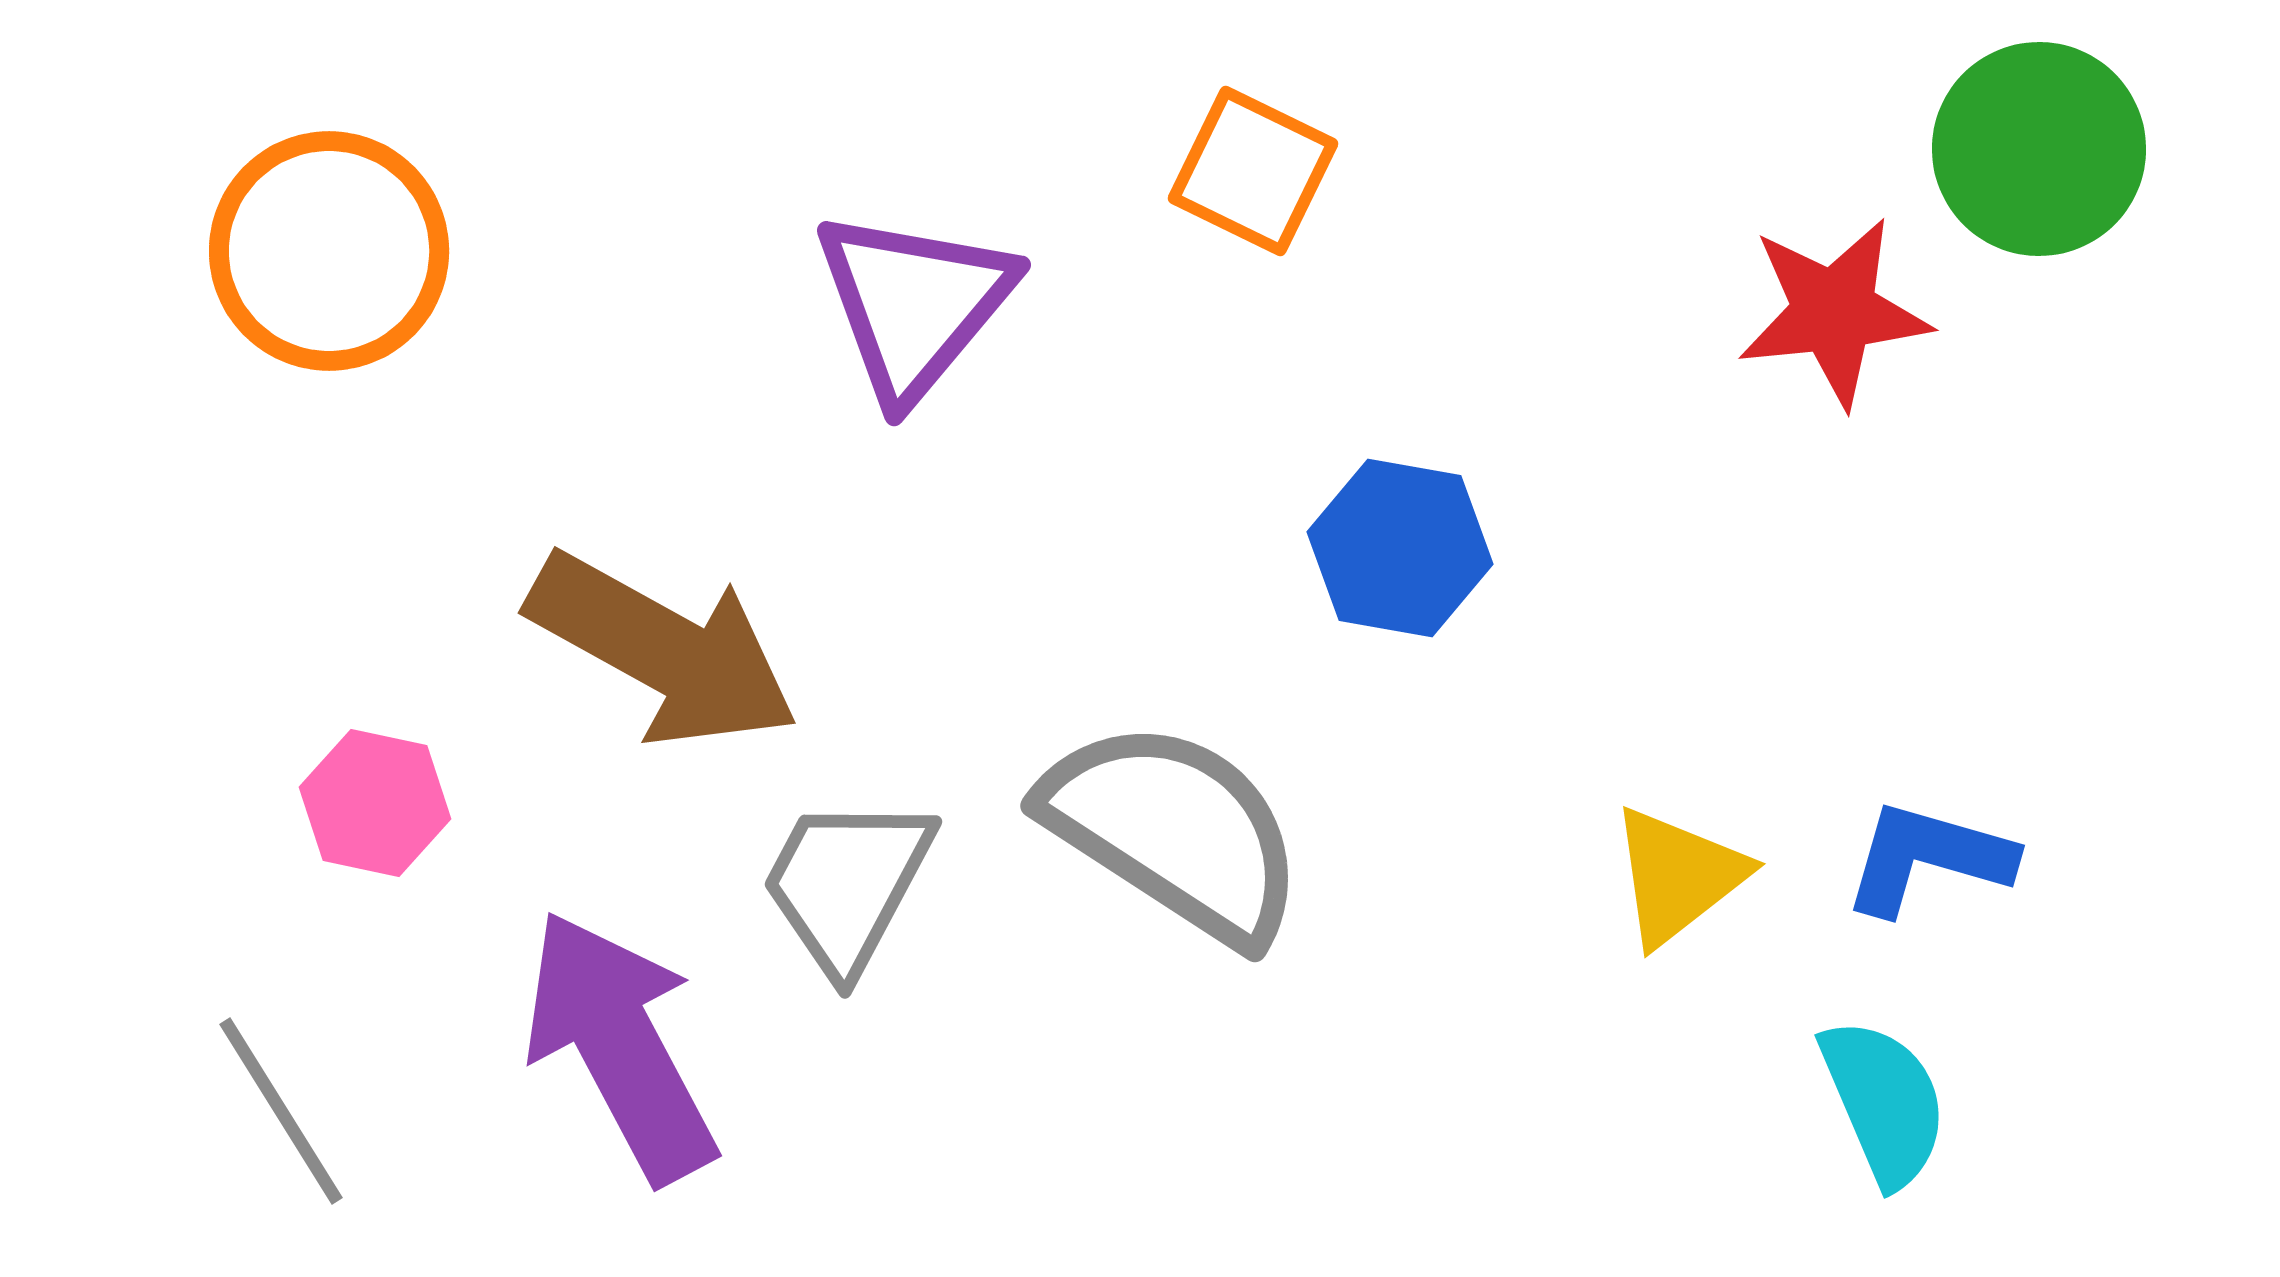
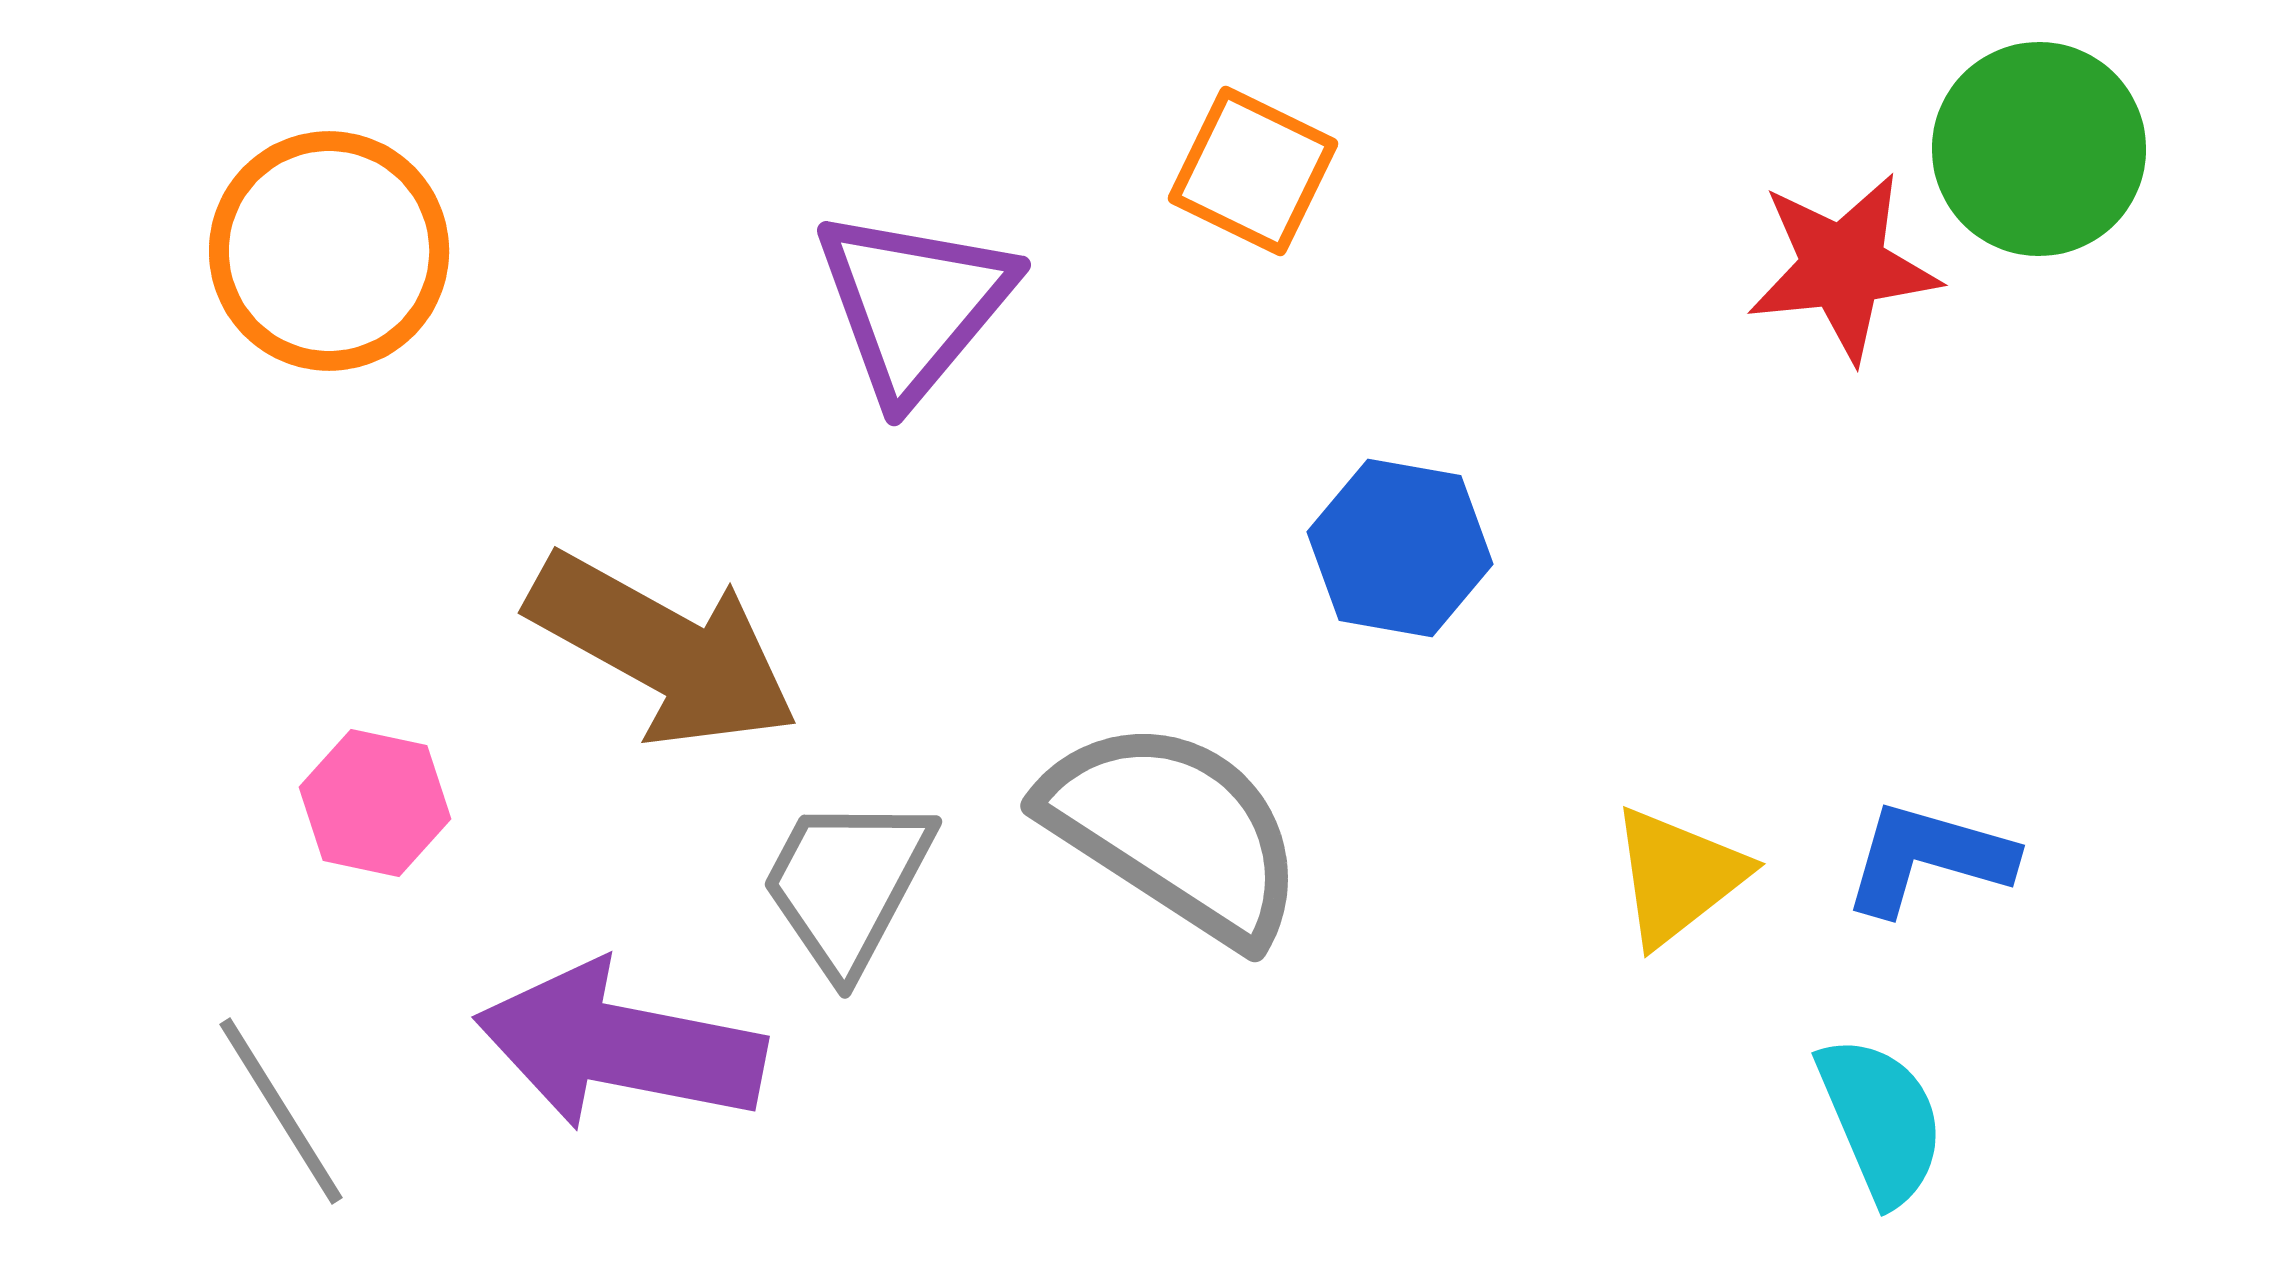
red star: moved 9 px right, 45 px up
purple arrow: rotated 51 degrees counterclockwise
cyan semicircle: moved 3 px left, 18 px down
